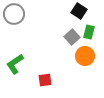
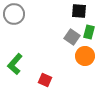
black square: rotated 28 degrees counterclockwise
gray square: rotated 14 degrees counterclockwise
green L-shape: rotated 15 degrees counterclockwise
red square: rotated 32 degrees clockwise
